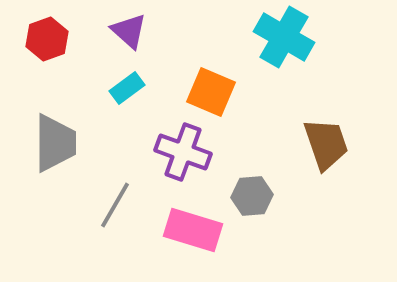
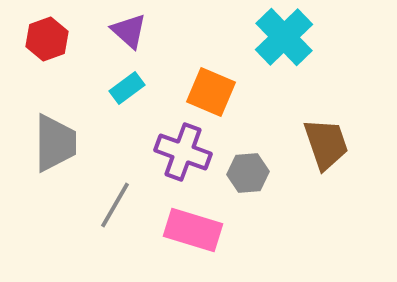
cyan cross: rotated 16 degrees clockwise
gray hexagon: moved 4 px left, 23 px up
